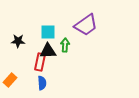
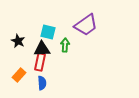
cyan square: rotated 14 degrees clockwise
black star: rotated 24 degrees clockwise
black triangle: moved 6 px left, 2 px up
orange rectangle: moved 9 px right, 5 px up
